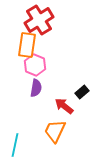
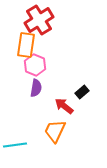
orange rectangle: moved 1 px left
cyan line: rotated 70 degrees clockwise
